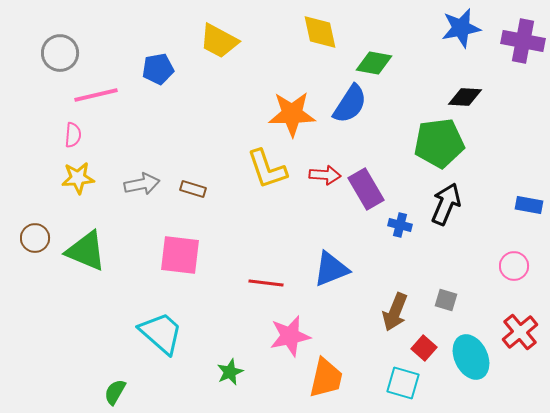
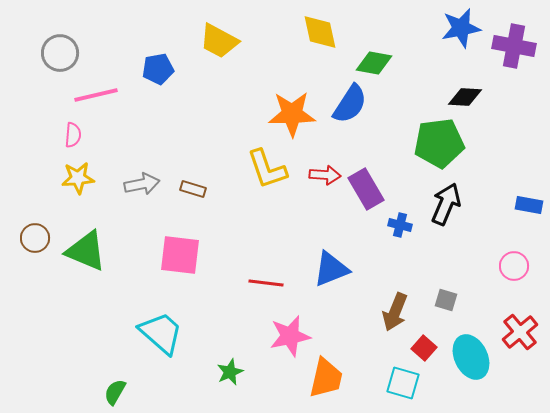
purple cross: moved 9 px left, 5 px down
